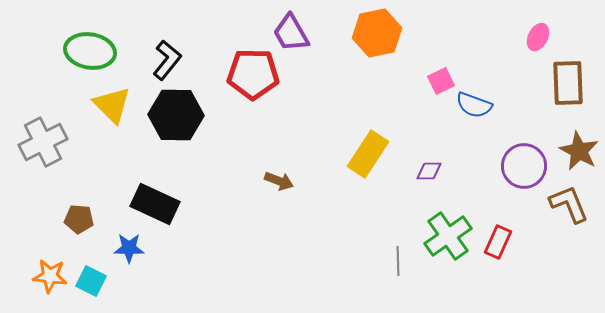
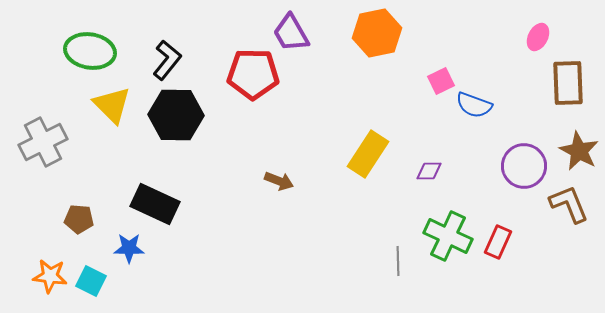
green cross: rotated 30 degrees counterclockwise
